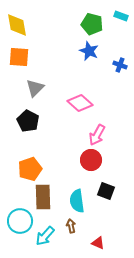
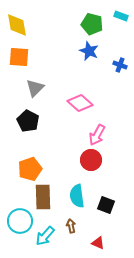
black square: moved 14 px down
cyan semicircle: moved 5 px up
